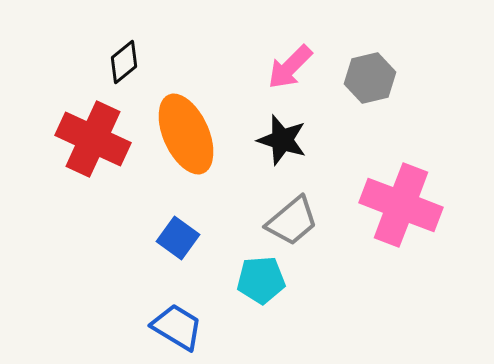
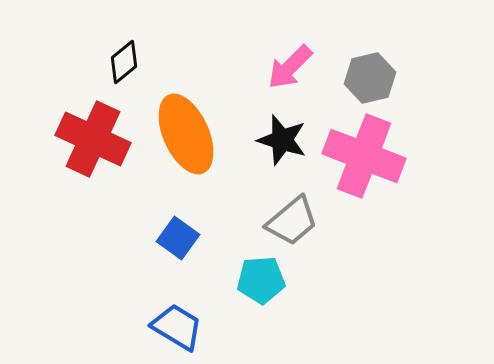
pink cross: moved 37 px left, 49 px up
